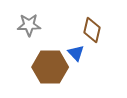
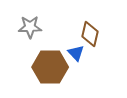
gray star: moved 1 px right, 2 px down
brown diamond: moved 2 px left, 4 px down
